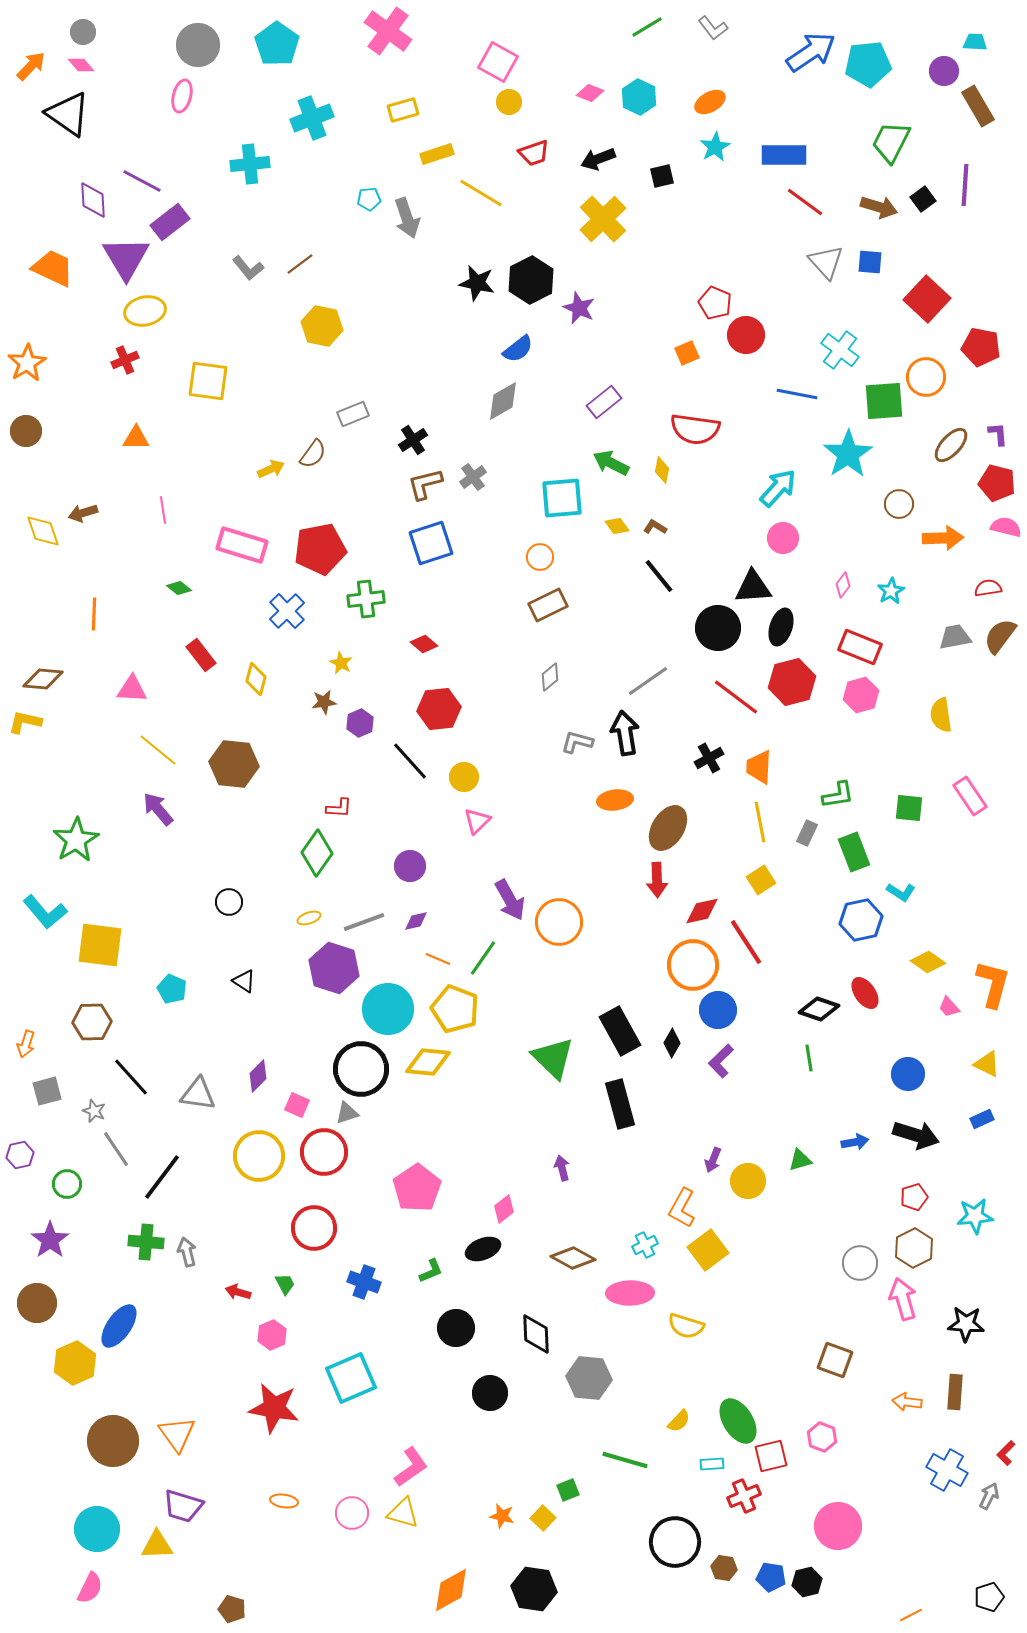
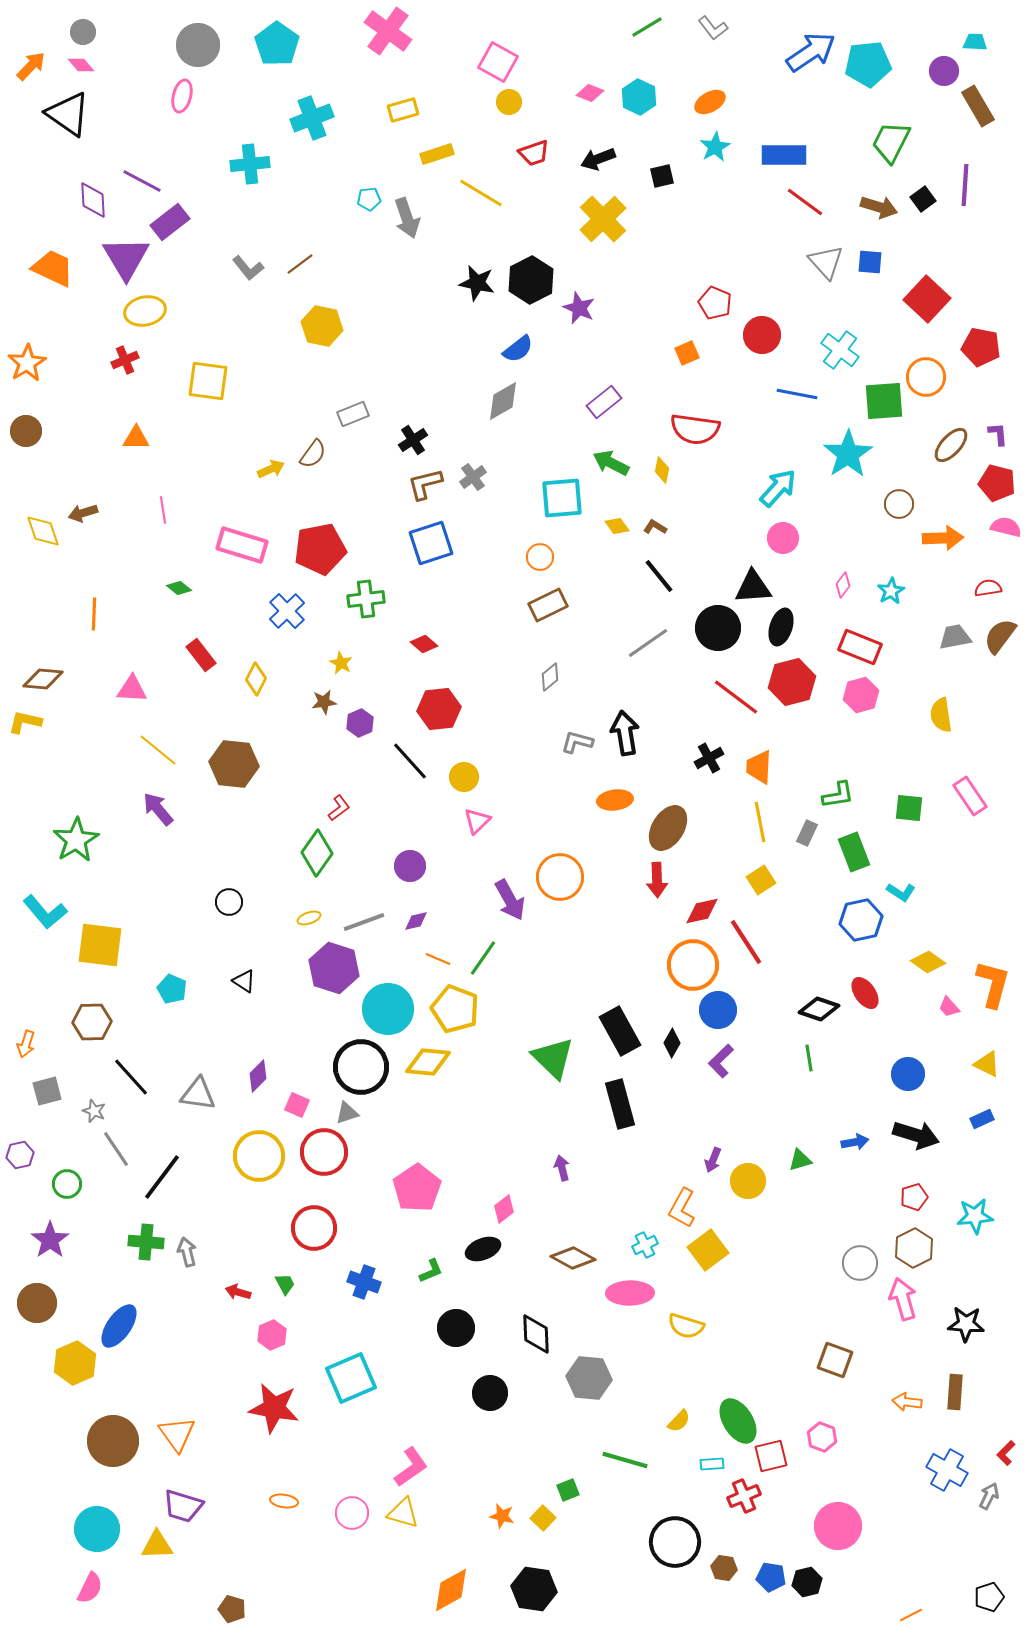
red circle at (746, 335): moved 16 px right
yellow diamond at (256, 679): rotated 12 degrees clockwise
gray line at (648, 681): moved 38 px up
red L-shape at (339, 808): rotated 40 degrees counterclockwise
orange circle at (559, 922): moved 1 px right, 45 px up
black circle at (361, 1069): moved 2 px up
